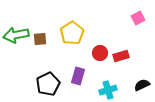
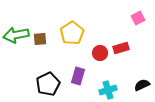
red rectangle: moved 8 px up
